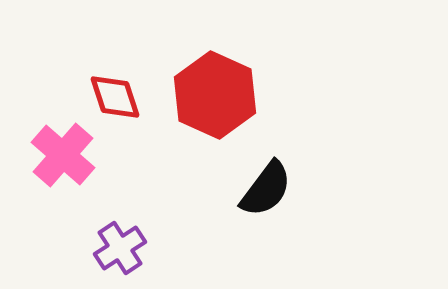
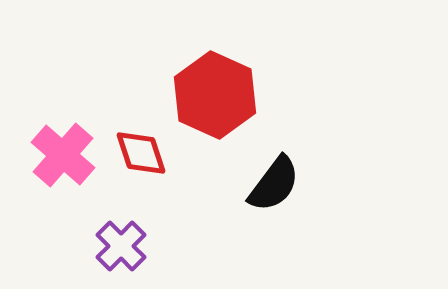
red diamond: moved 26 px right, 56 px down
black semicircle: moved 8 px right, 5 px up
purple cross: moved 1 px right, 2 px up; rotated 12 degrees counterclockwise
